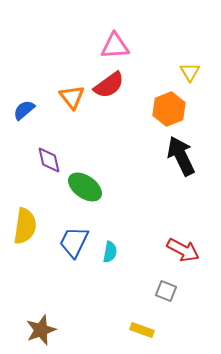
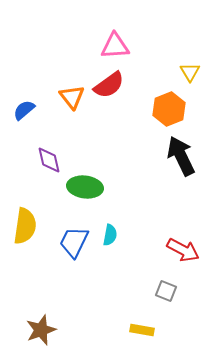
green ellipse: rotated 28 degrees counterclockwise
cyan semicircle: moved 17 px up
yellow rectangle: rotated 10 degrees counterclockwise
